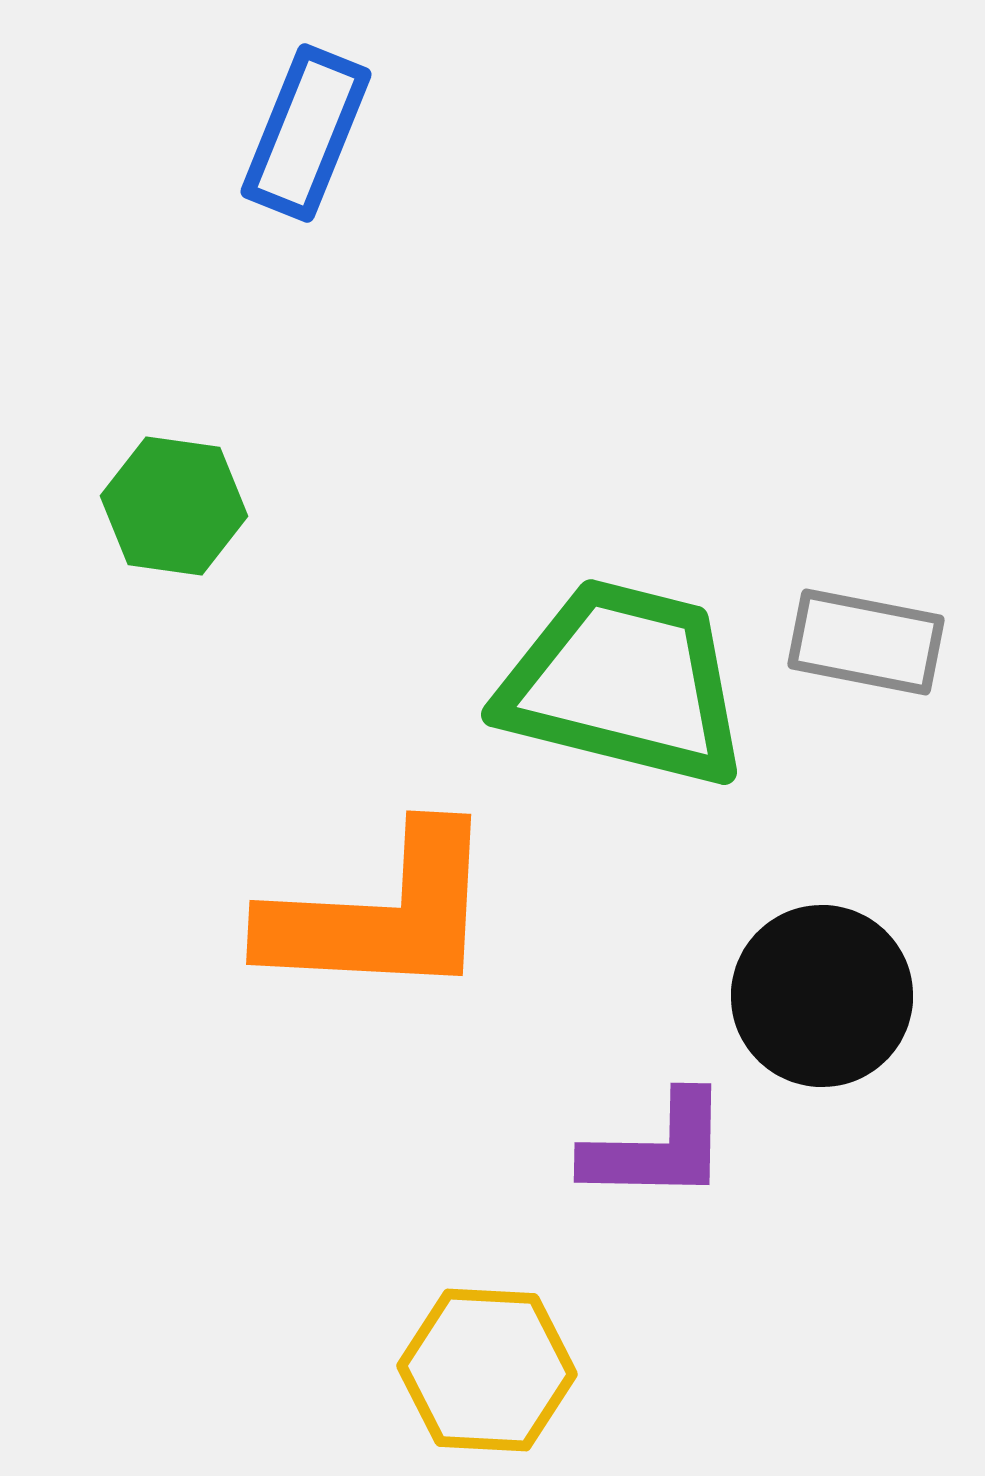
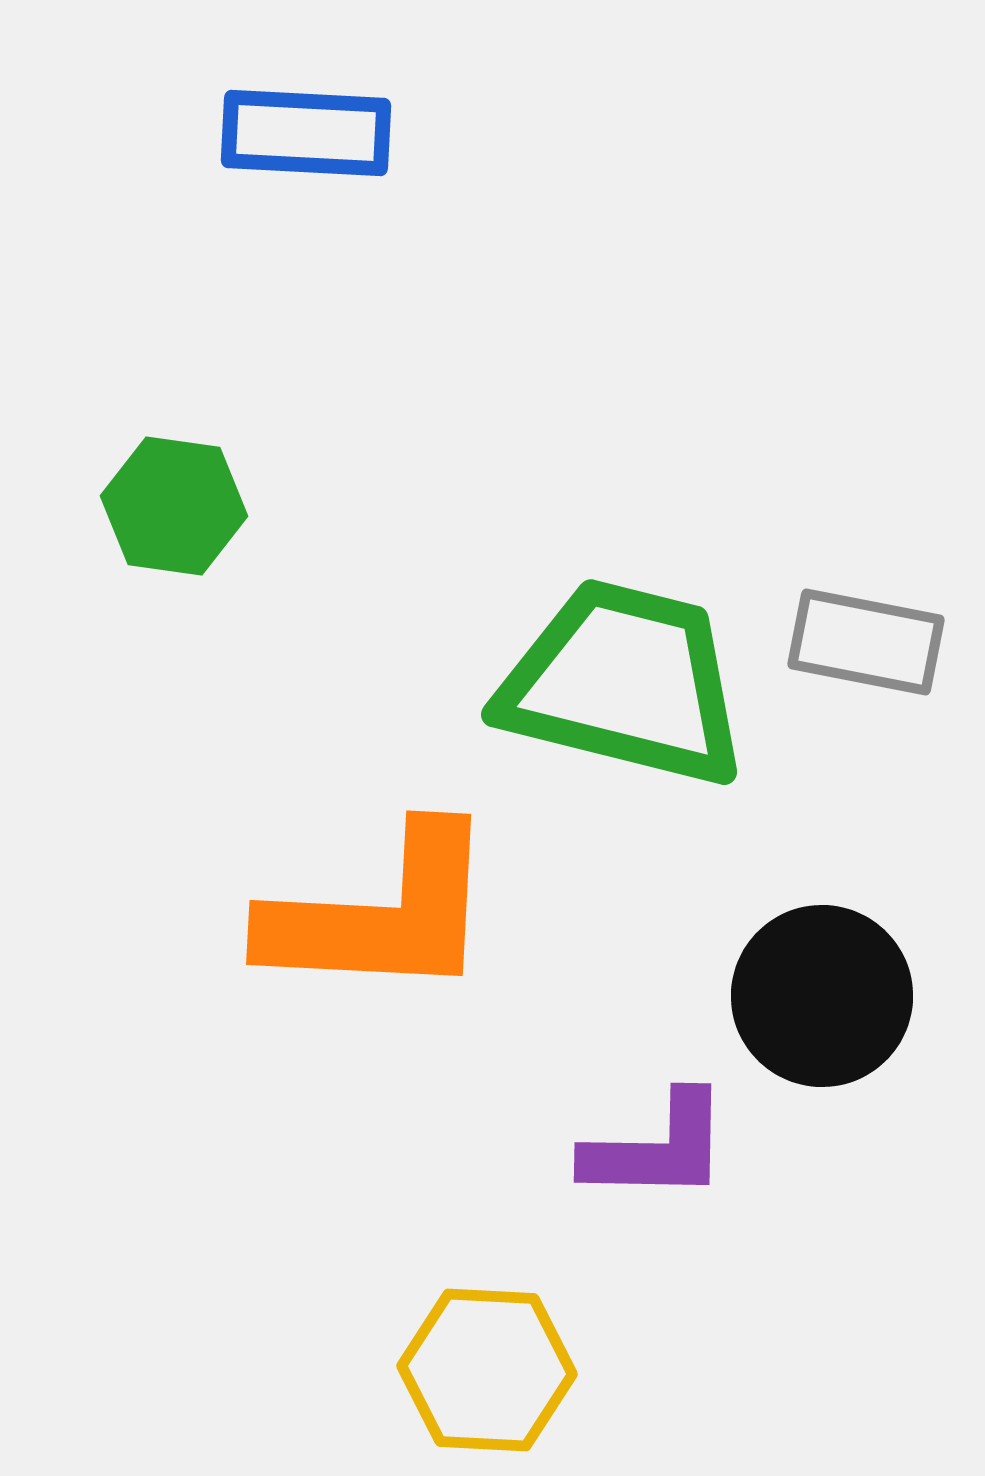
blue rectangle: rotated 71 degrees clockwise
